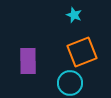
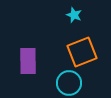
cyan circle: moved 1 px left
